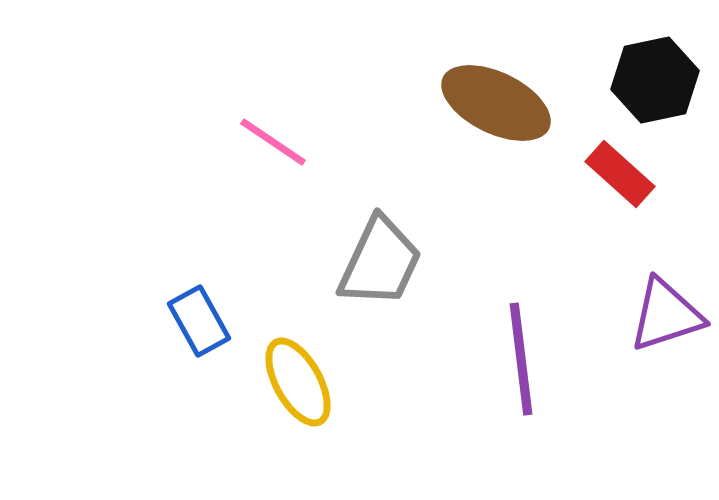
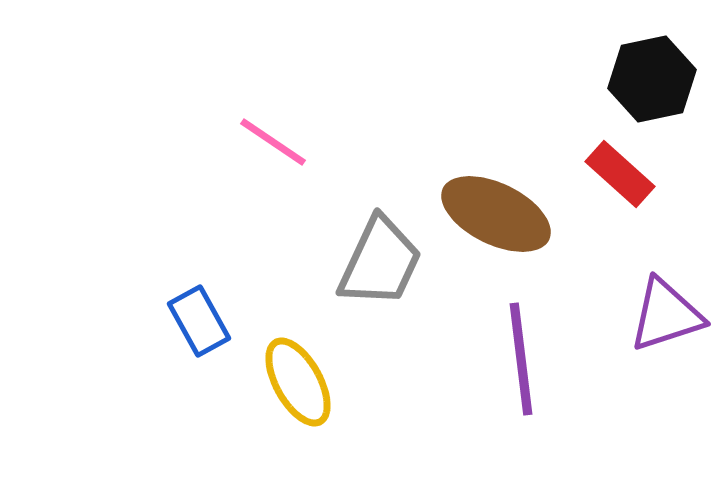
black hexagon: moved 3 px left, 1 px up
brown ellipse: moved 111 px down
